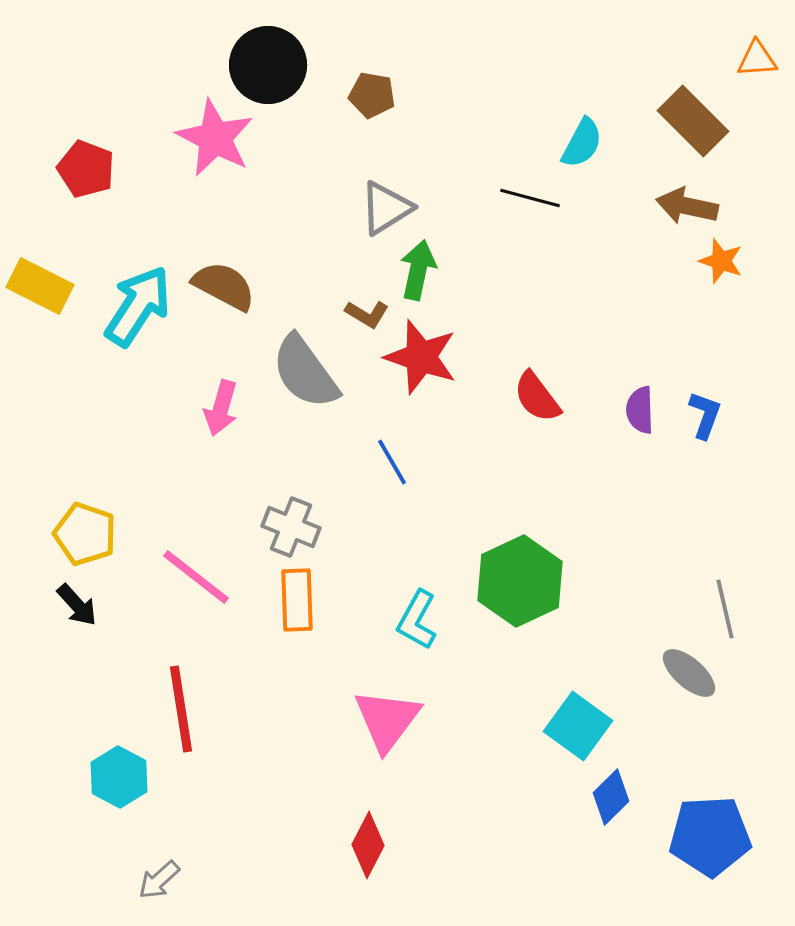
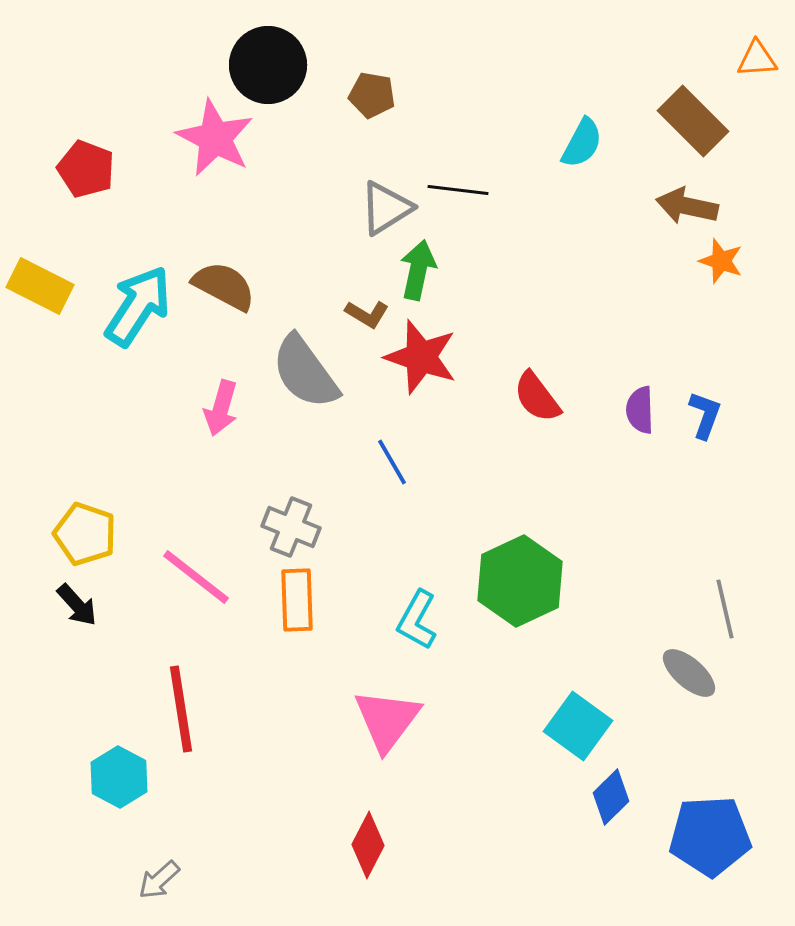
black line: moved 72 px left, 8 px up; rotated 8 degrees counterclockwise
